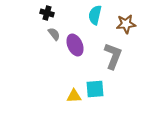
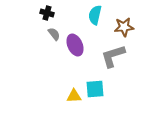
brown star: moved 2 px left, 3 px down
gray L-shape: rotated 128 degrees counterclockwise
